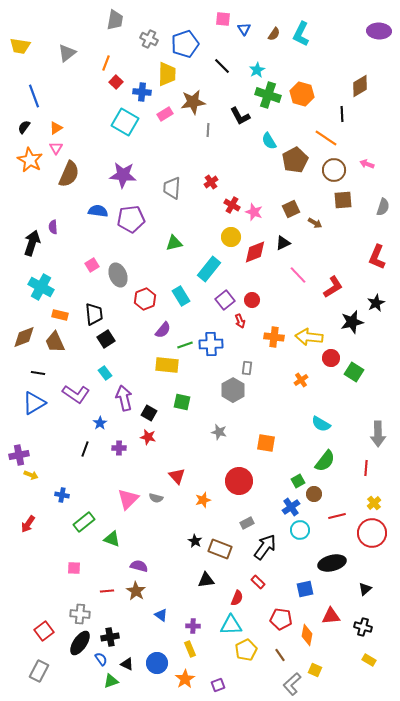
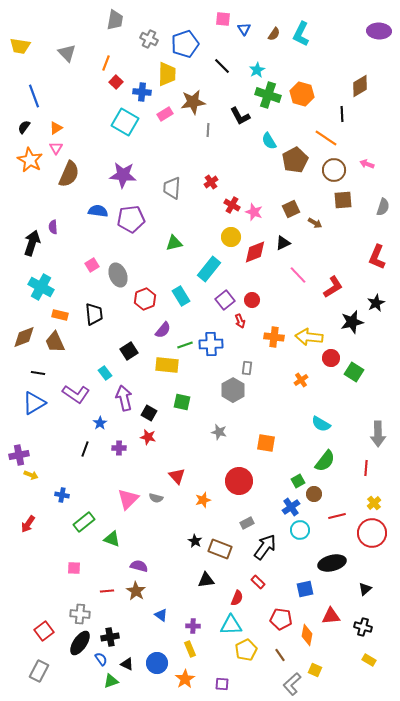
gray triangle at (67, 53): rotated 36 degrees counterclockwise
black square at (106, 339): moved 23 px right, 12 px down
purple square at (218, 685): moved 4 px right, 1 px up; rotated 24 degrees clockwise
